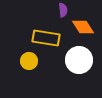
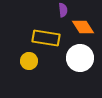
white circle: moved 1 px right, 2 px up
